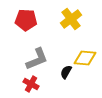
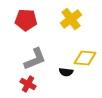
gray L-shape: moved 2 px left
black semicircle: rotated 112 degrees counterclockwise
red cross: moved 3 px left
